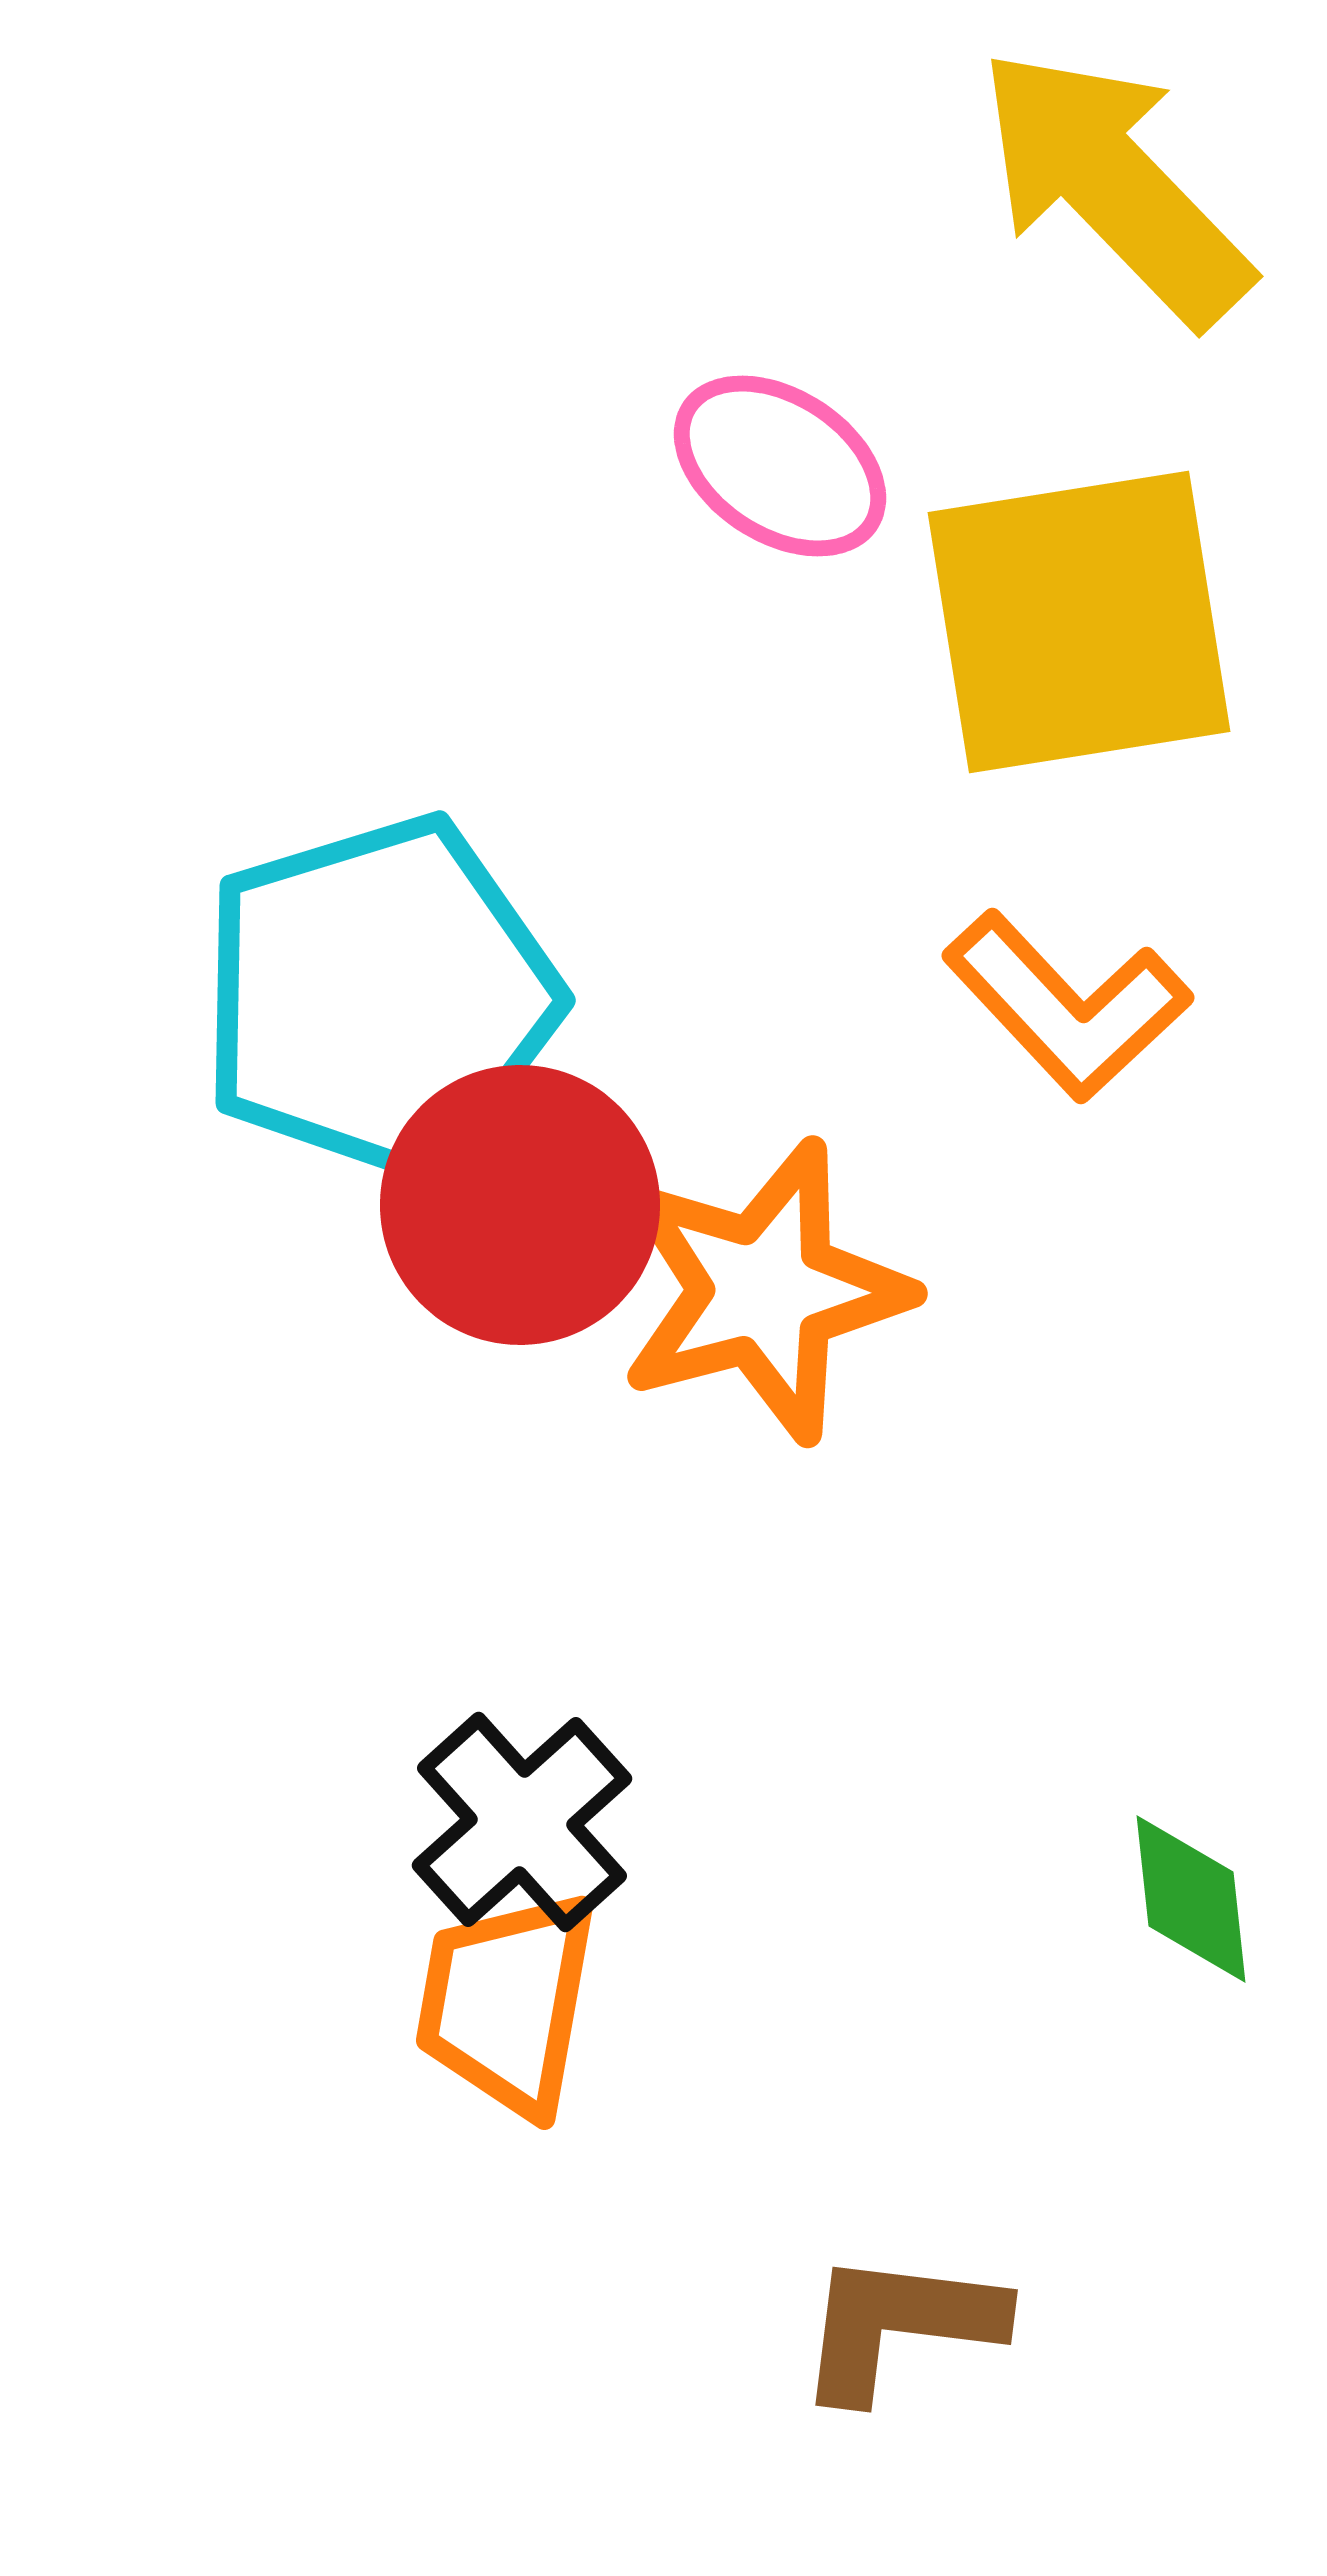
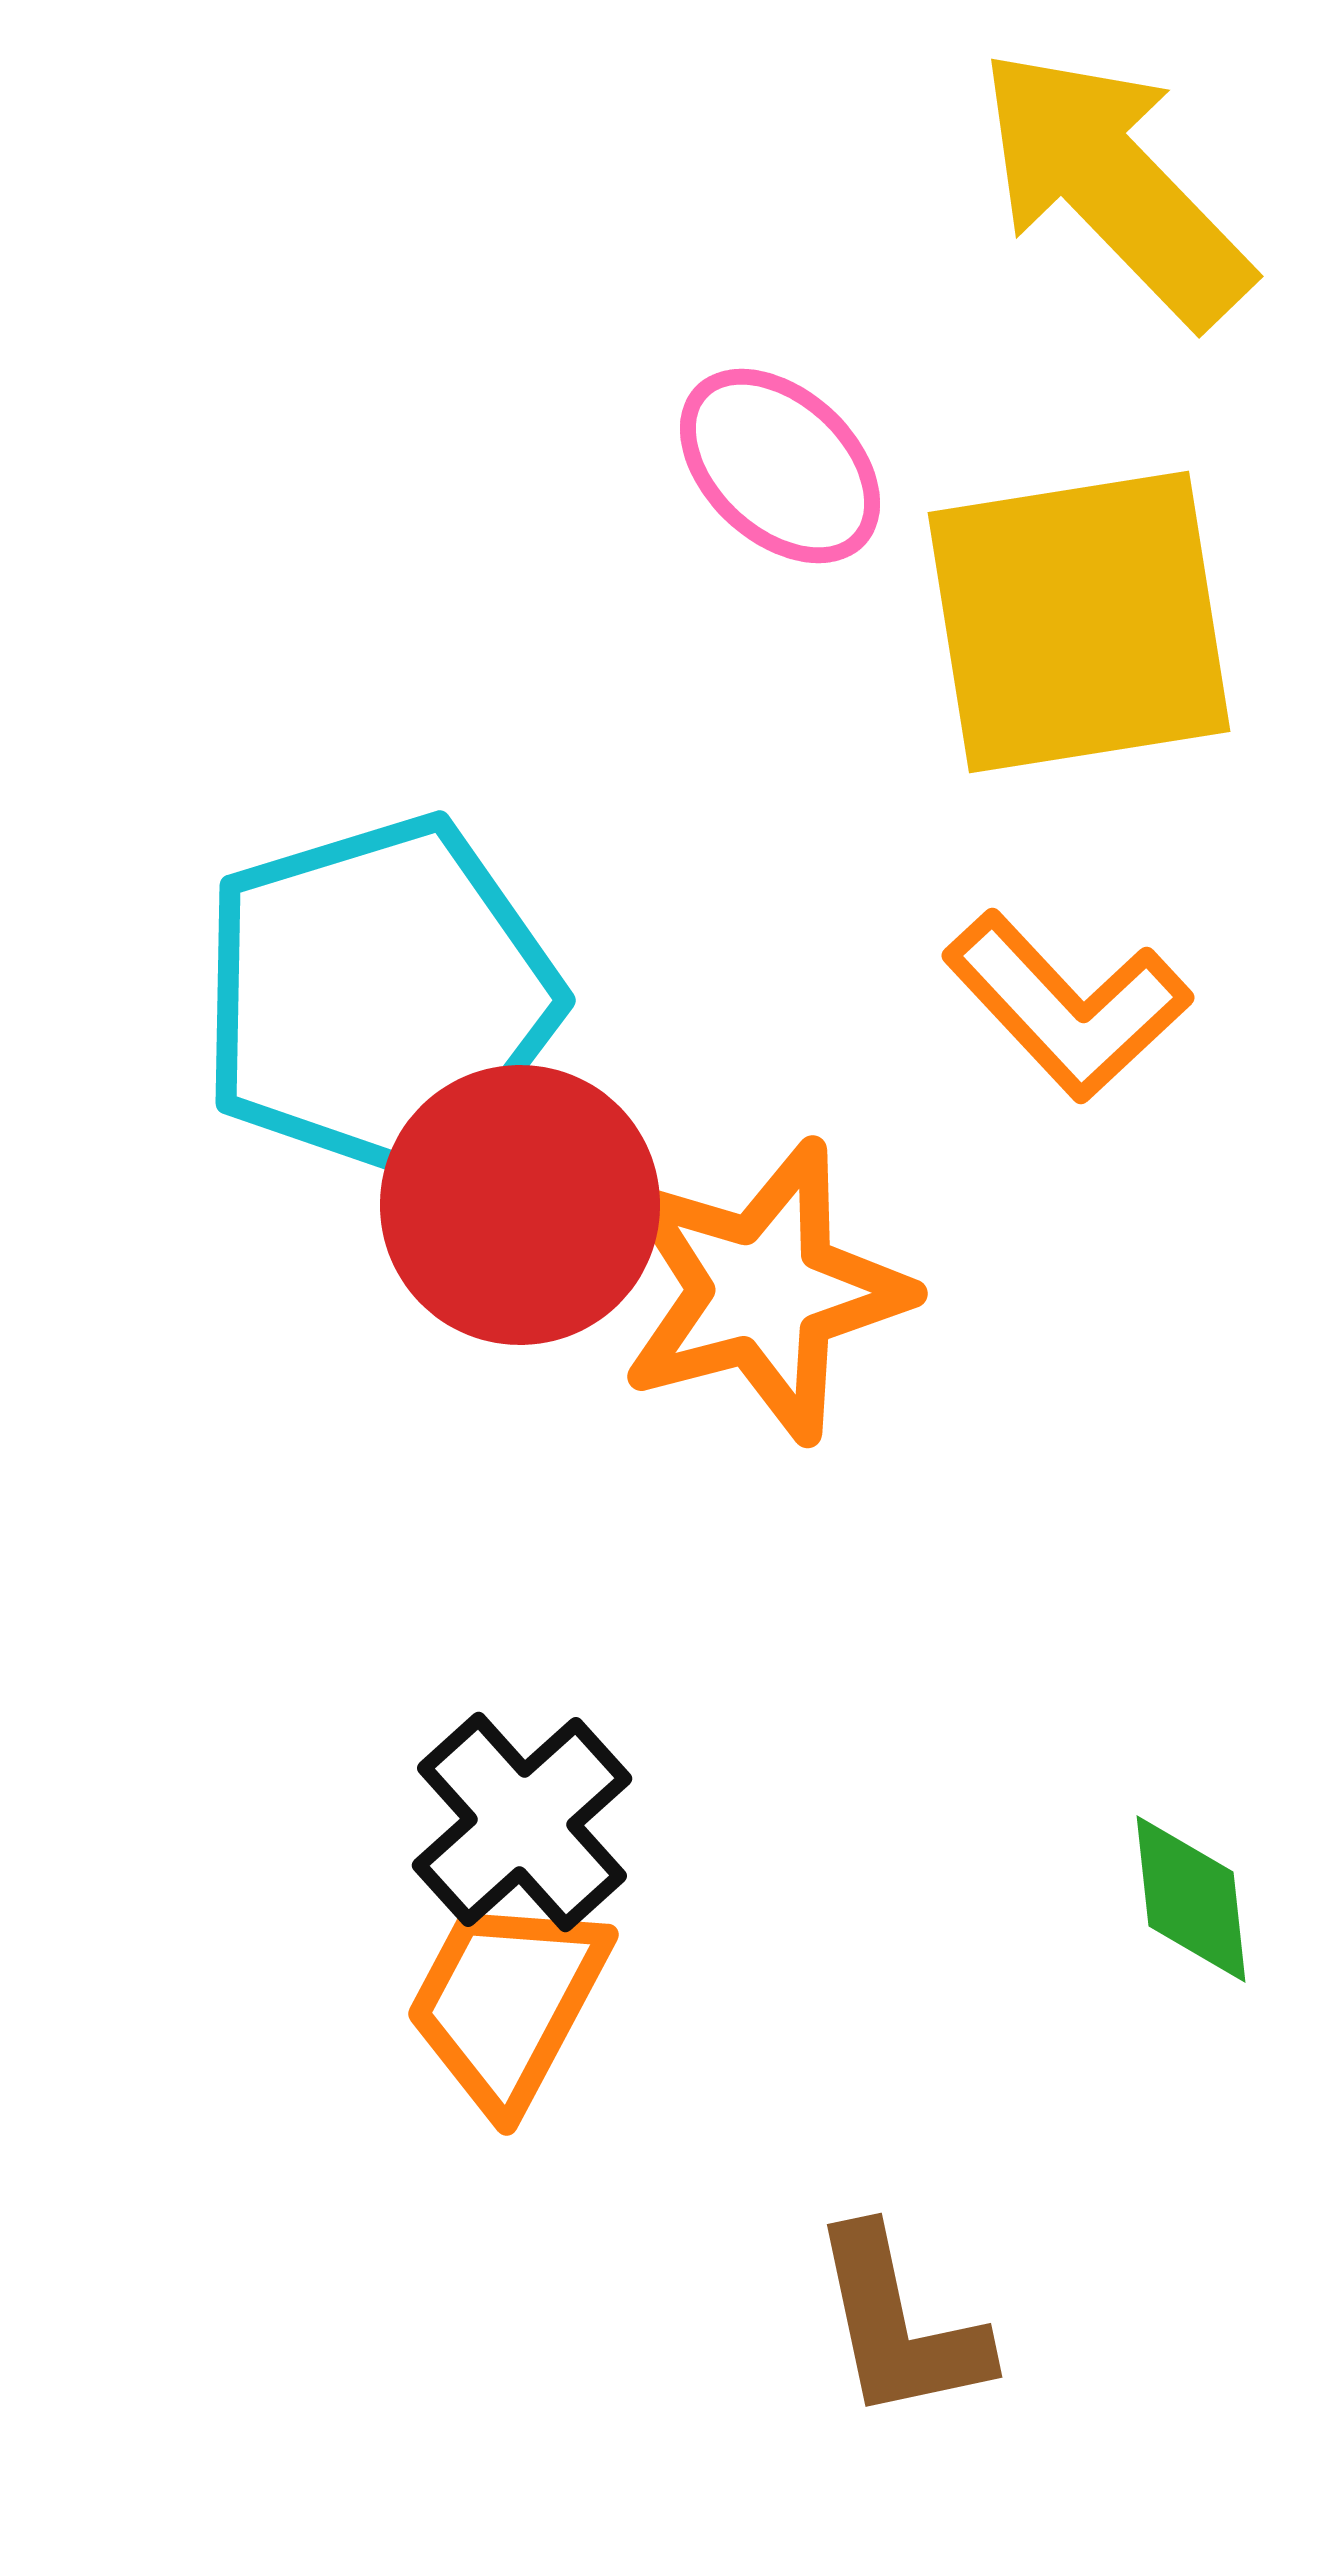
pink ellipse: rotated 10 degrees clockwise
orange trapezoid: rotated 18 degrees clockwise
brown L-shape: rotated 109 degrees counterclockwise
